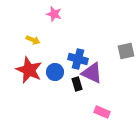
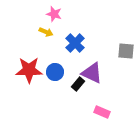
yellow arrow: moved 13 px right, 8 px up
gray square: rotated 18 degrees clockwise
blue cross: moved 3 px left, 16 px up; rotated 30 degrees clockwise
red star: rotated 24 degrees counterclockwise
black rectangle: moved 1 px right; rotated 56 degrees clockwise
